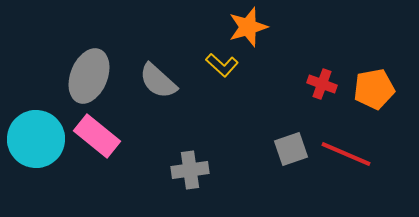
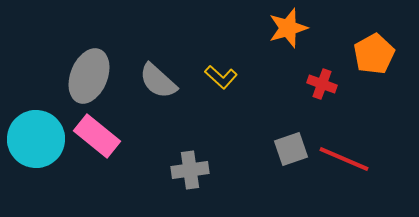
orange star: moved 40 px right, 1 px down
yellow L-shape: moved 1 px left, 12 px down
orange pentagon: moved 35 px up; rotated 18 degrees counterclockwise
red line: moved 2 px left, 5 px down
